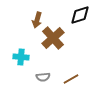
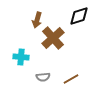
black diamond: moved 1 px left, 1 px down
